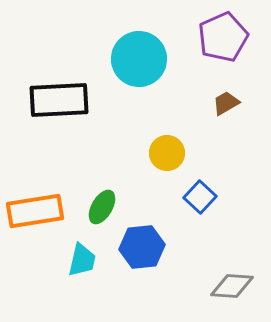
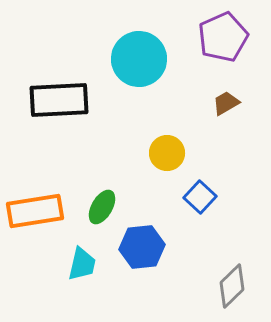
cyan trapezoid: moved 4 px down
gray diamond: rotated 48 degrees counterclockwise
